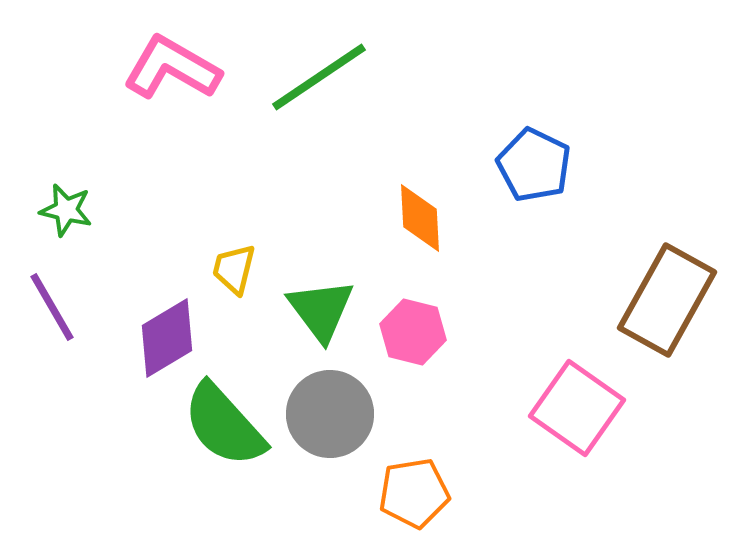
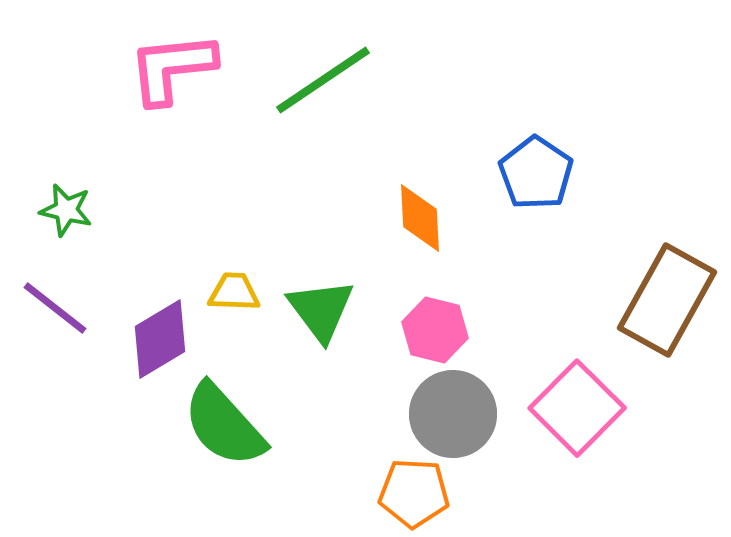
pink L-shape: rotated 36 degrees counterclockwise
green line: moved 4 px right, 3 px down
blue pentagon: moved 2 px right, 8 px down; rotated 8 degrees clockwise
yellow trapezoid: moved 23 px down; rotated 78 degrees clockwise
purple line: moved 3 px right, 1 px down; rotated 22 degrees counterclockwise
pink hexagon: moved 22 px right, 2 px up
purple diamond: moved 7 px left, 1 px down
pink square: rotated 10 degrees clockwise
gray circle: moved 123 px right
orange pentagon: rotated 12 degrees clockwise
